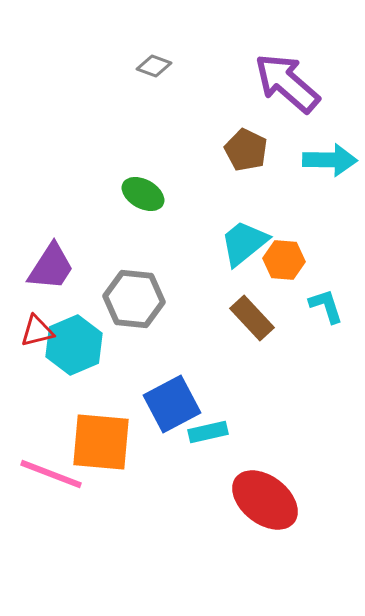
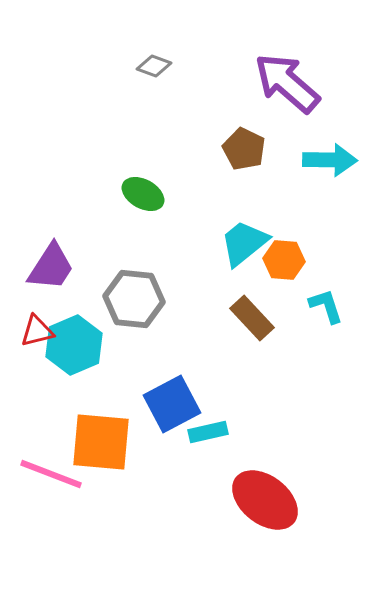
brown pentagon: moved 2 px left, 1 px up
